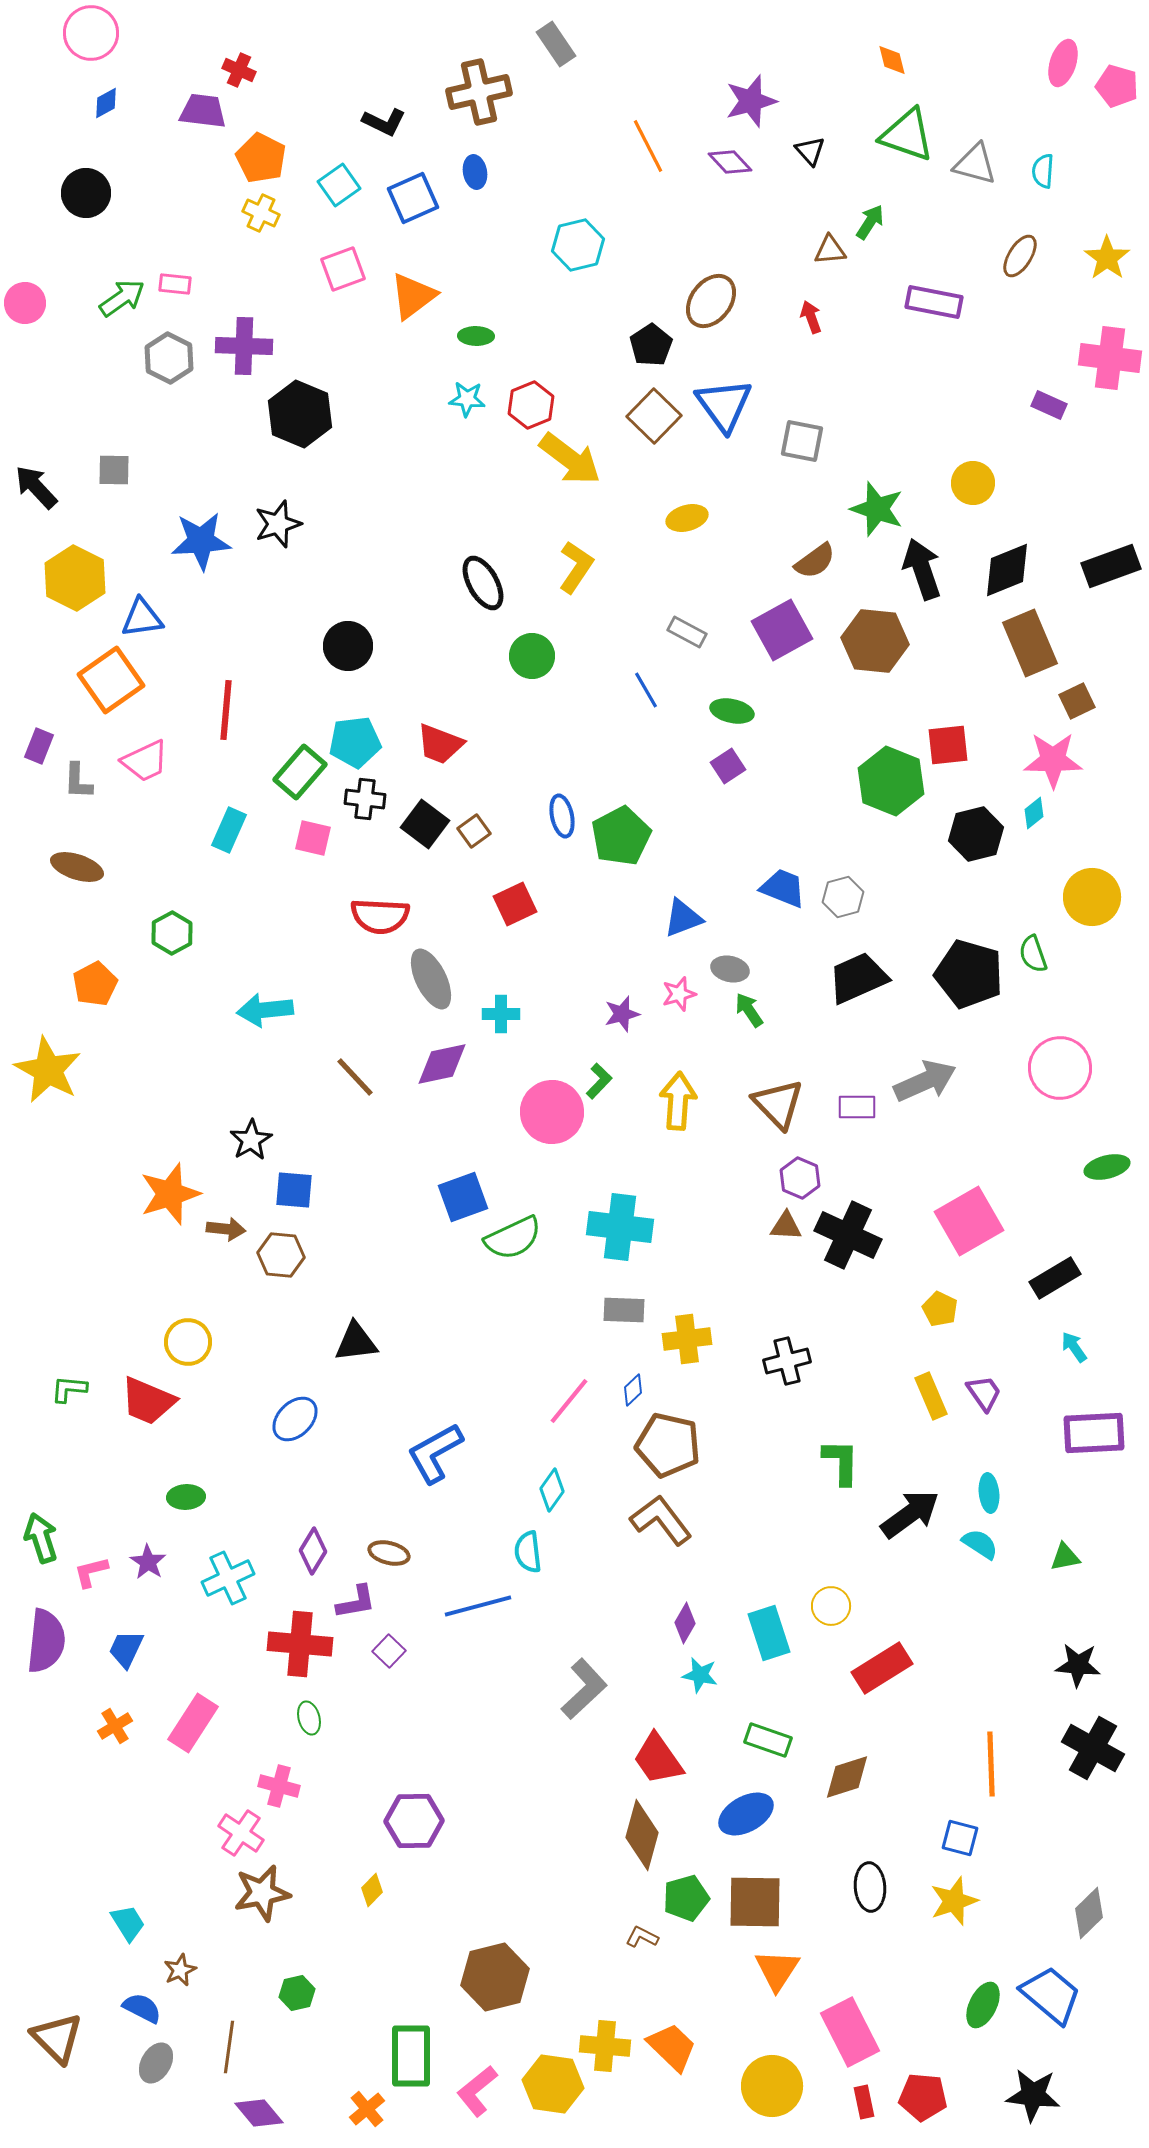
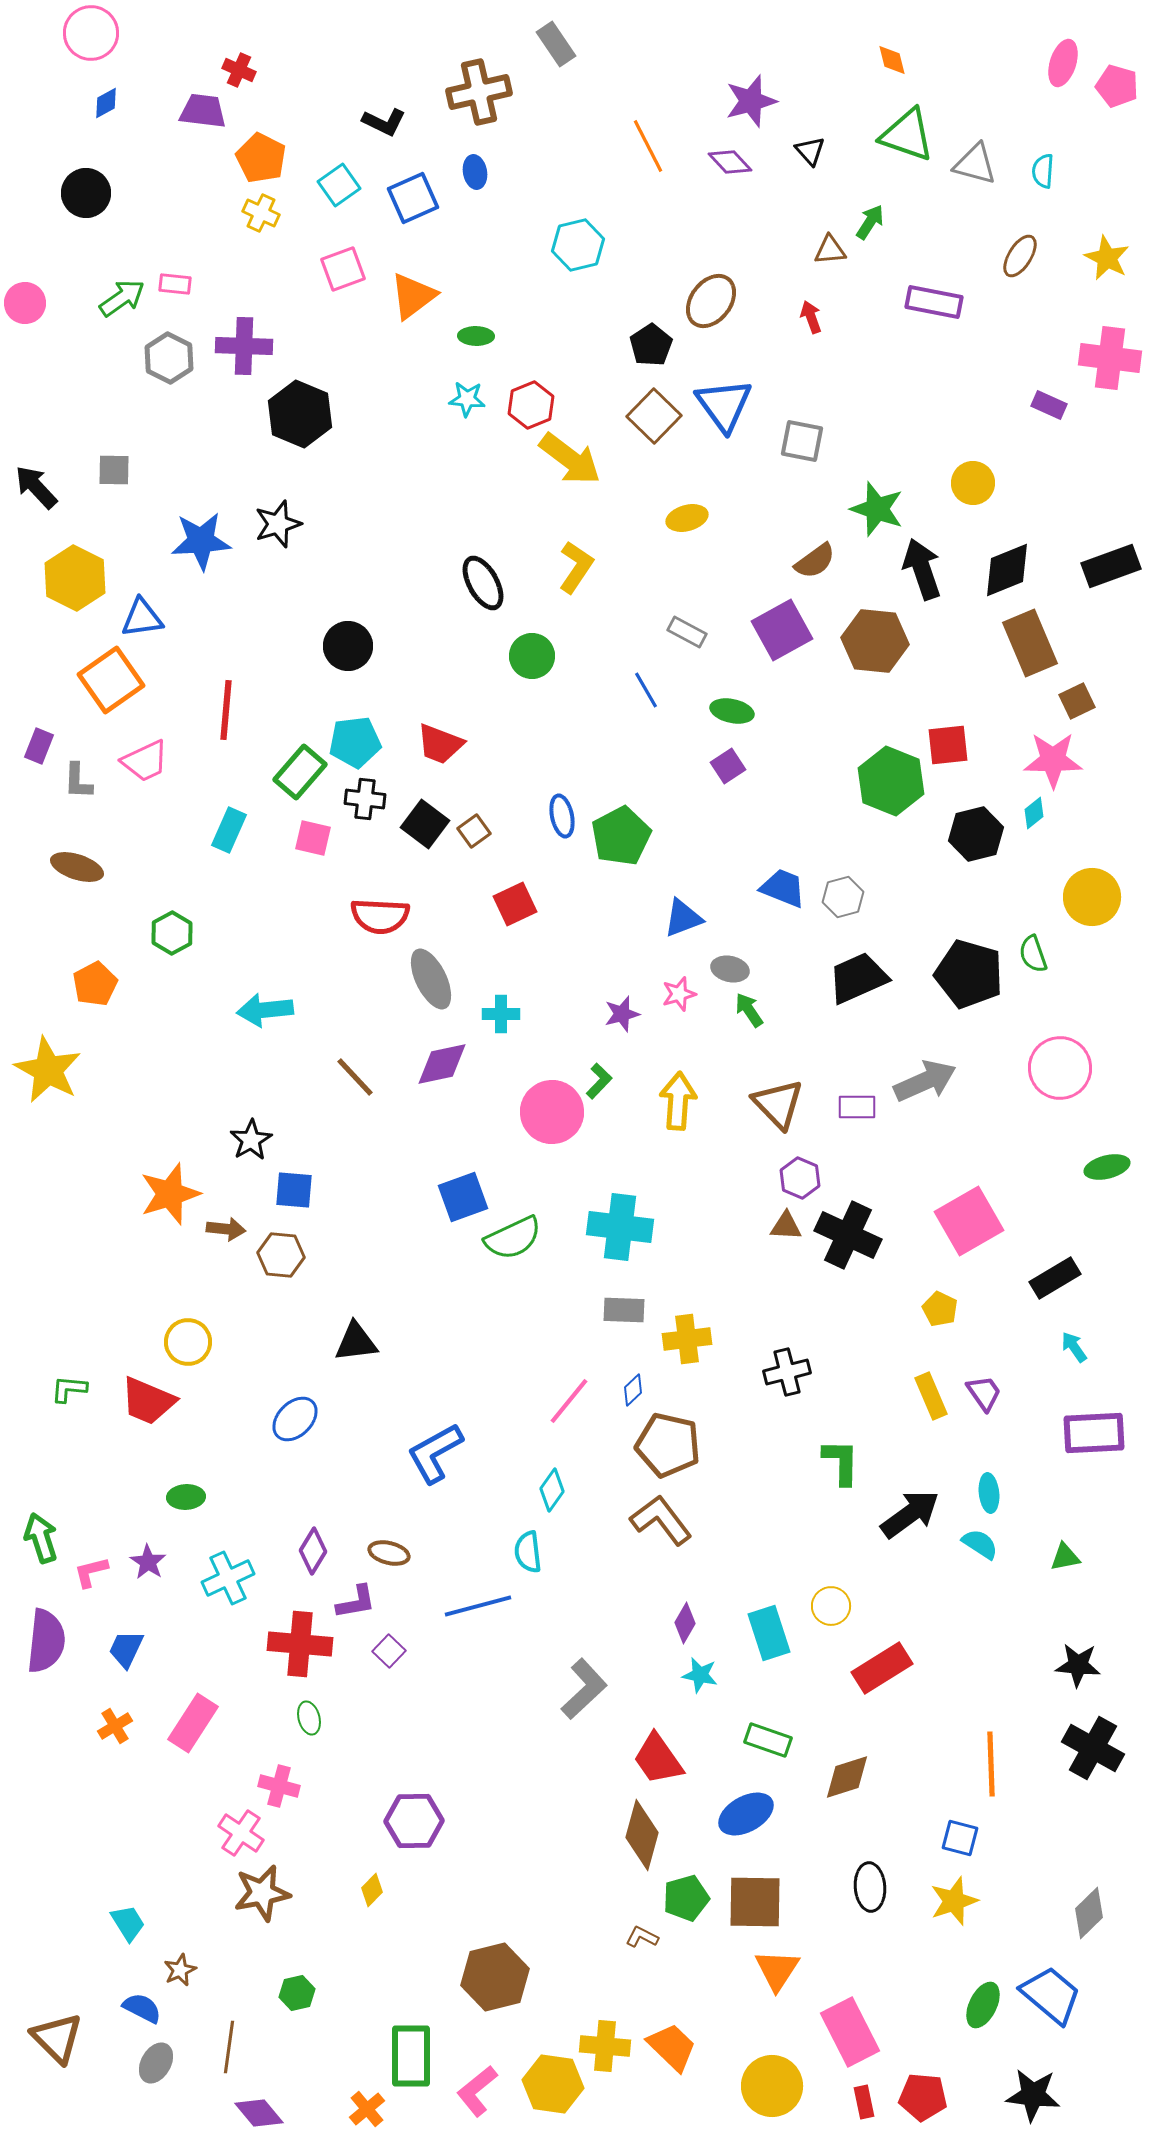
yellow star at (1107, 258): rotated 9 degrees counterclockwise
black cross at (787, 1361): moved 11 px down
